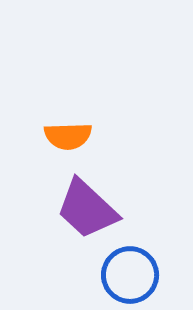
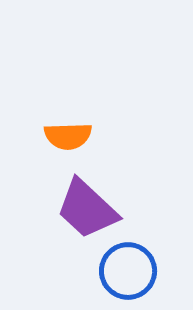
blue circle: moved 2 px left, 4 px up
